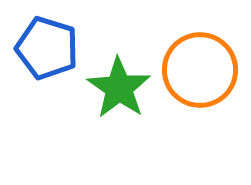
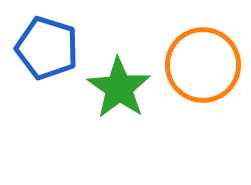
orange circle: moved 3 px right, 5 px up
